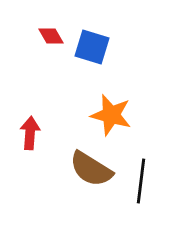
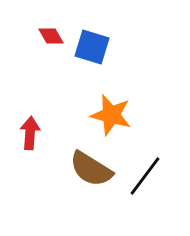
black line: moved 4 px right, 5 px up; rotated 30 degrees clockwise
